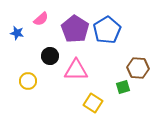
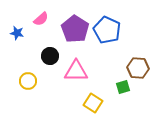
blue pentagon: rotated 16 degrees counterclockwise
pink triangle: moved 1 px down
